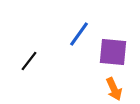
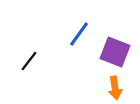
purple square: moved 2 px right; rotated 16 degrees clockwise
orange arrow: moved 1 px right, 1 px up; rotated 15 degrees clockwise
